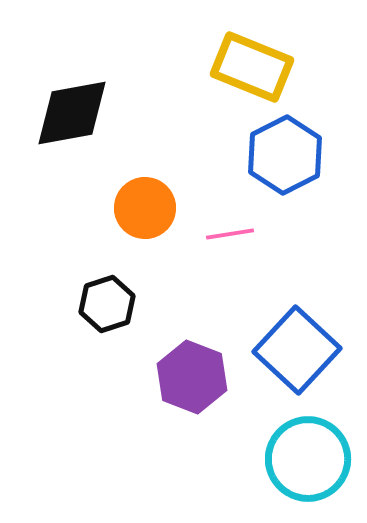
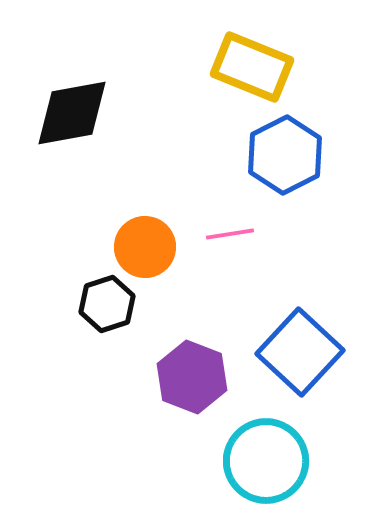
orange circle: moved 39 px down
blue square: moved 3 px right, 2 px down
cyan circle: moved 42 px left, 2 px down
